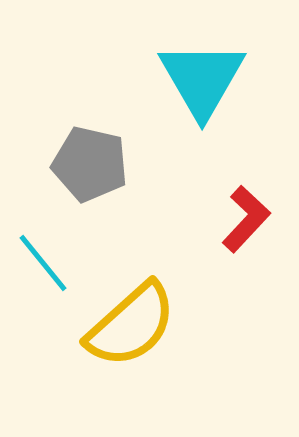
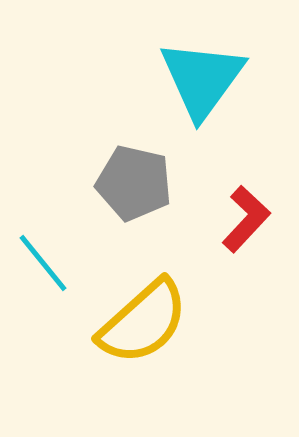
cyan triangle: rotated 6 degrees clockwise
gray pentagon: moved 44 px right, 19 px down
yellow semicircle: moved 12 px right, 3 px up
